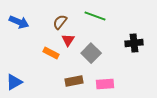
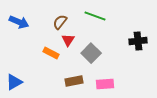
black cross: moved 4 px right, 2 px up
